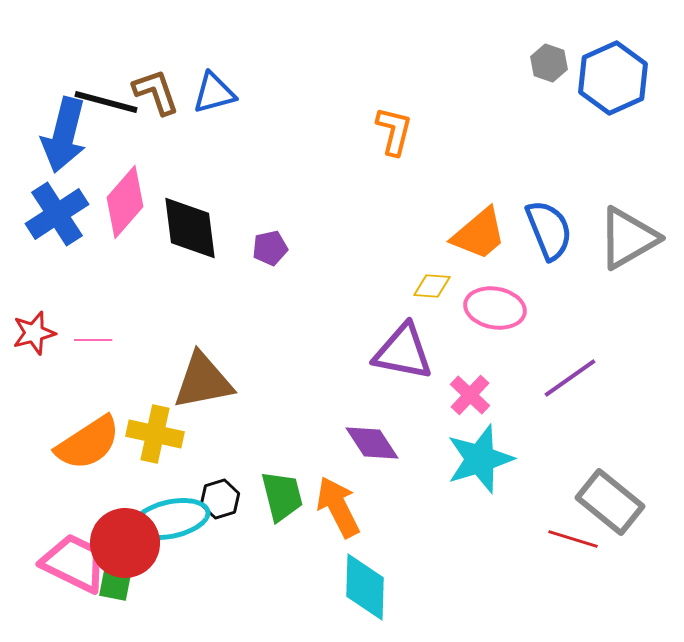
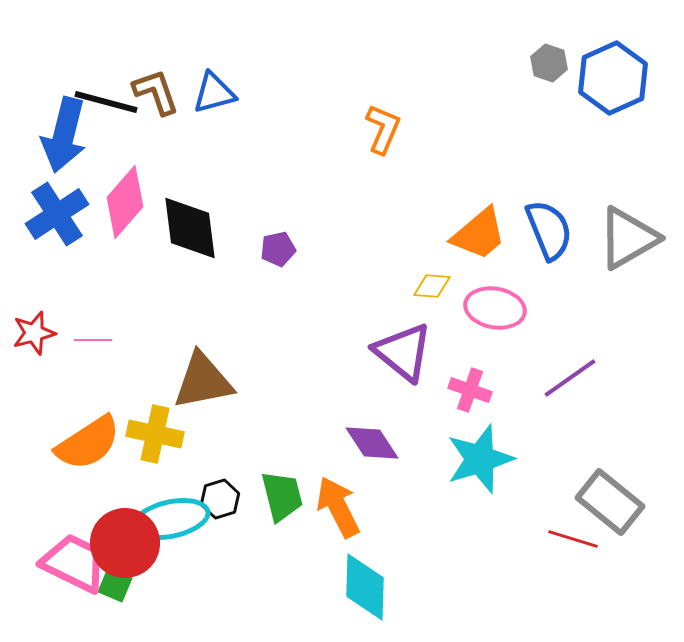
orange L-shape: moved 11 px left, 2 px up; rotated 9 degrees clockwise
purple pentagon: moved 8 px right, 1 px down
purple triangle: rotated 28 degrees clockwise
pink cross: moved 5 px up; rotated 24 degrees counterclockwise
green square: rotated 12 degrees clockwise
